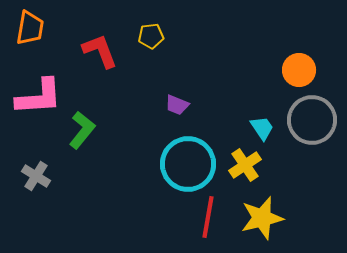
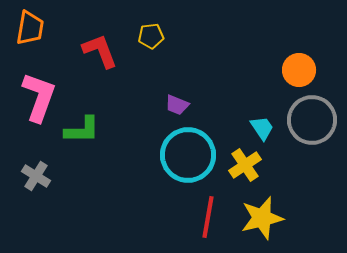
pink L-shape: rotated 66 degrees counterclockwise
green L-shape: rotated 51 degrees clockwise
cyan circle: moved 9 px up
